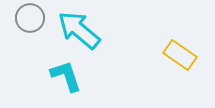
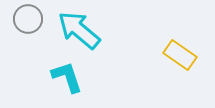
gray circle: moved 2 px left, 1 px down
cyan L-shape: moved 1 px right, 1 px down
